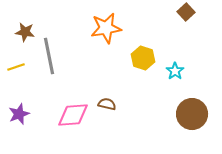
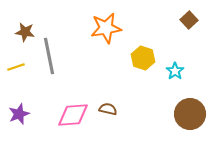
brown square: moved 3 px right, 8 px down
brown semicircle: moved 1 px right, 5 px down
brown circle: moved 2 px left
